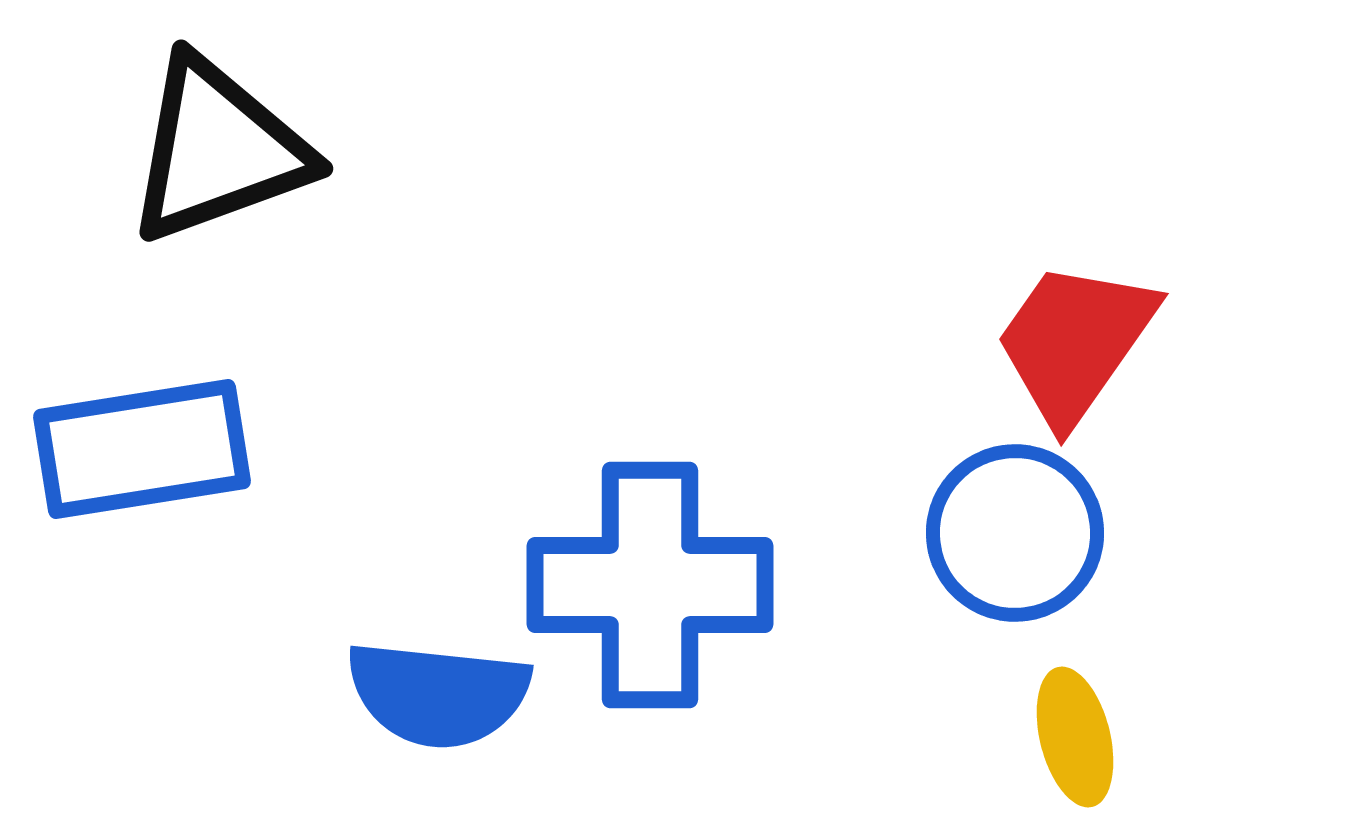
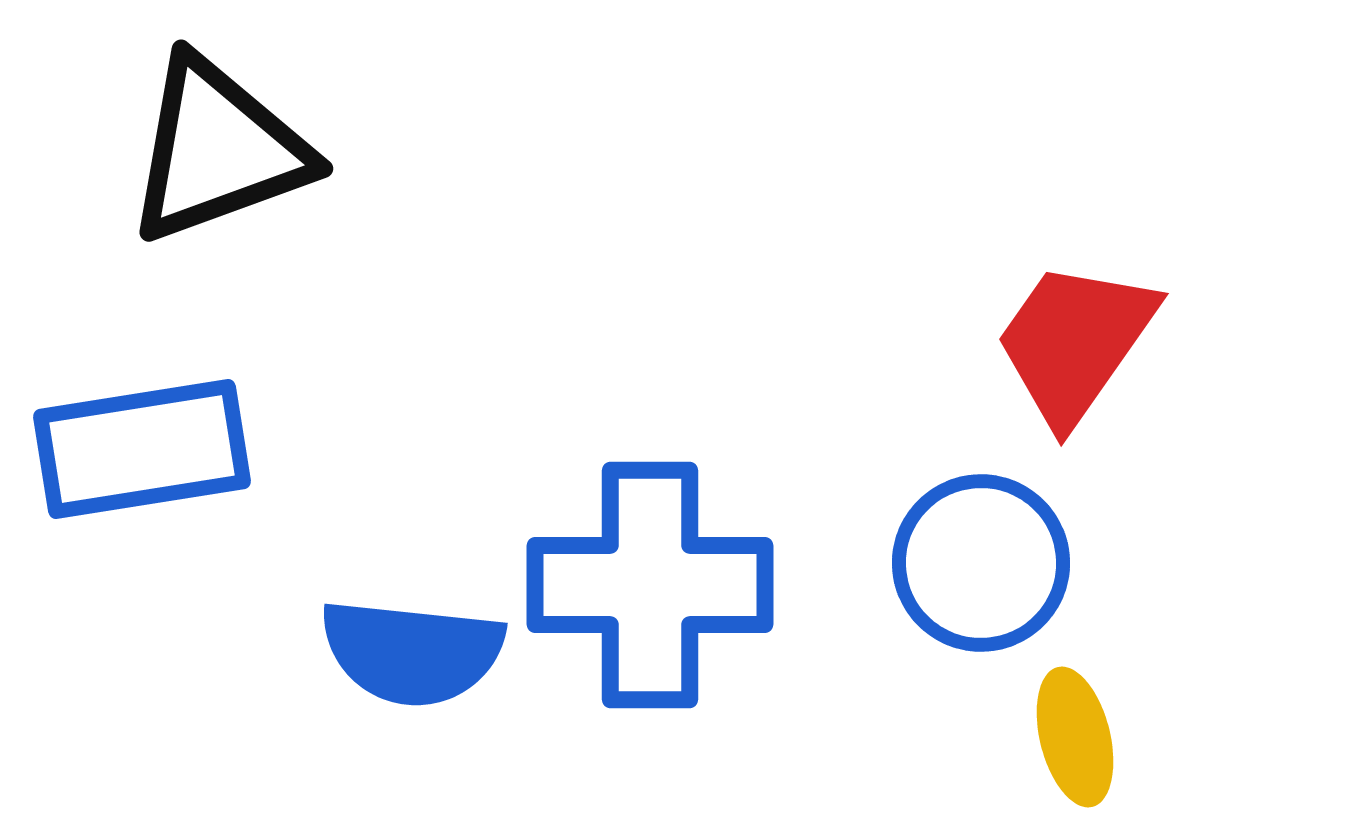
blue circle: moved 34 px left, 30 px down
blue semicircle: moved 26 px left, 42 px up
